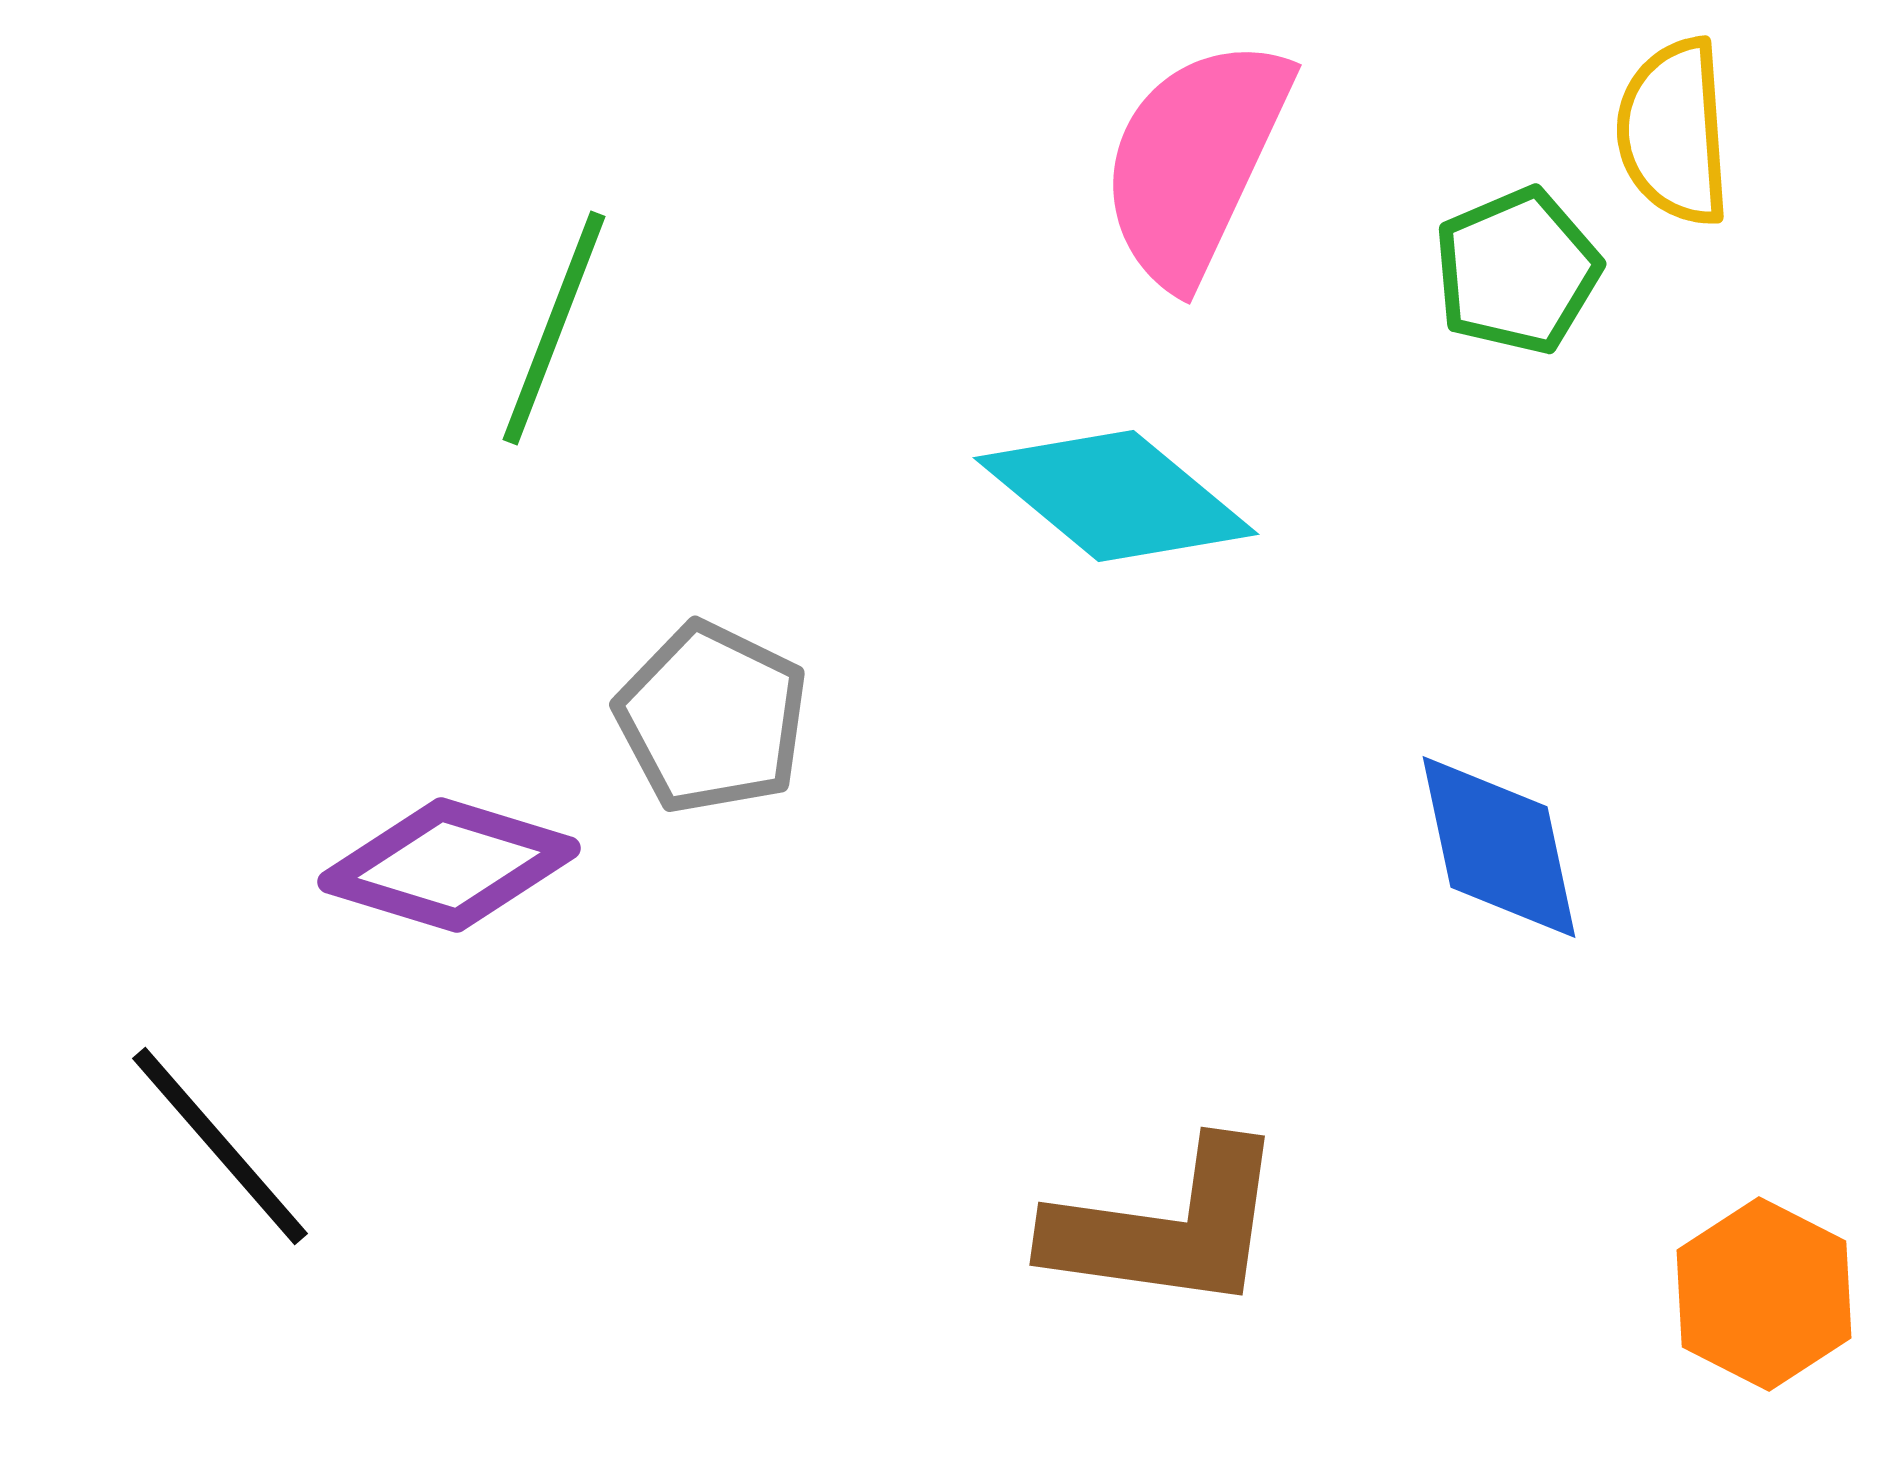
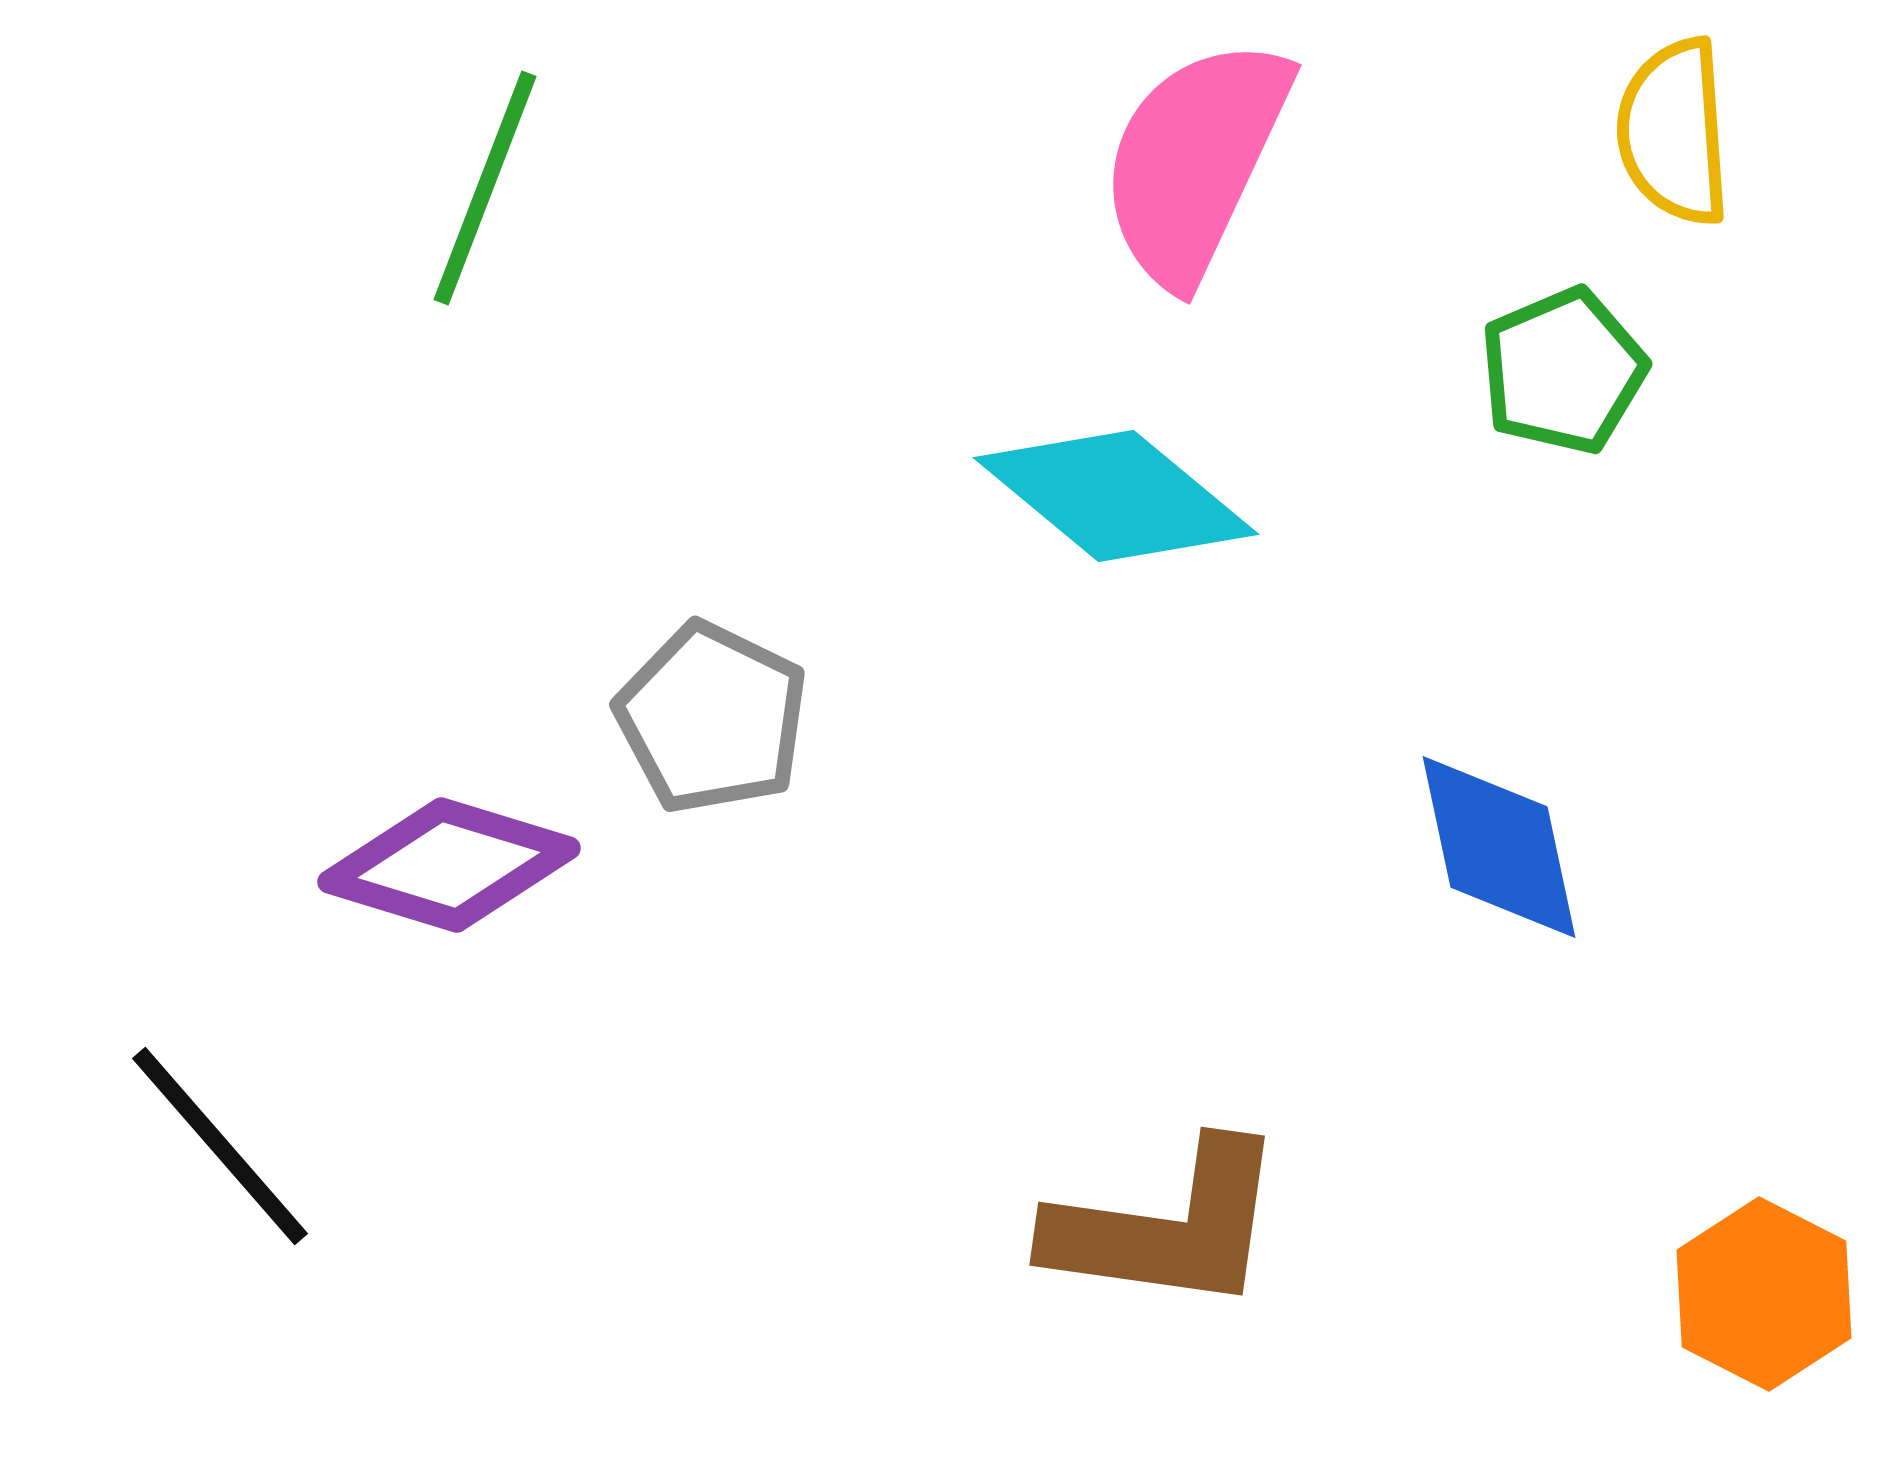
green pentagon: moved 46 px right, 100 px down
green line: moved 69 px left, 140 px up
